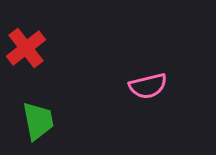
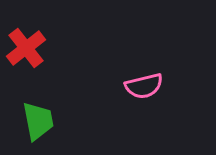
pink semicircle: moved 4 px left
